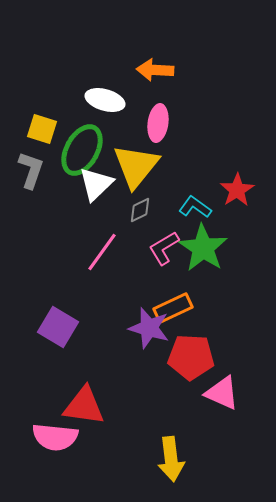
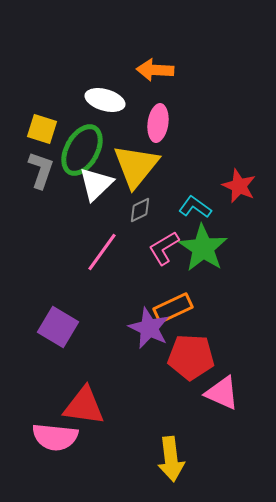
gray L-shape: moved 10 px right
red star: moved 2 px right, 4 px up; rotated 16 degrees counterclockwise
purple star: rotated 9 degrees clockwise
